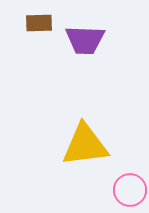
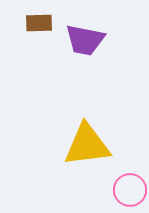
purple trapezoid: rotated 9 degrees clockwise
yellow triangle: moved 2 px right
